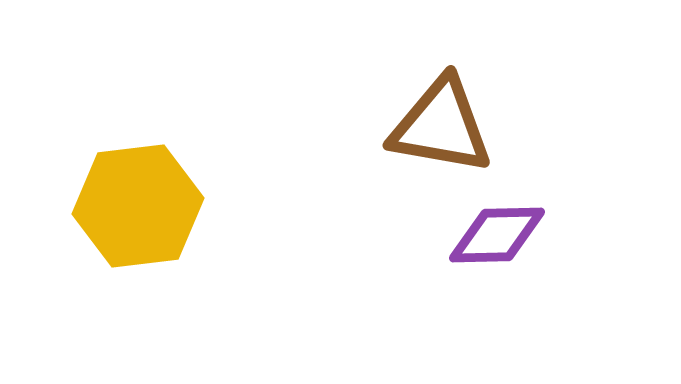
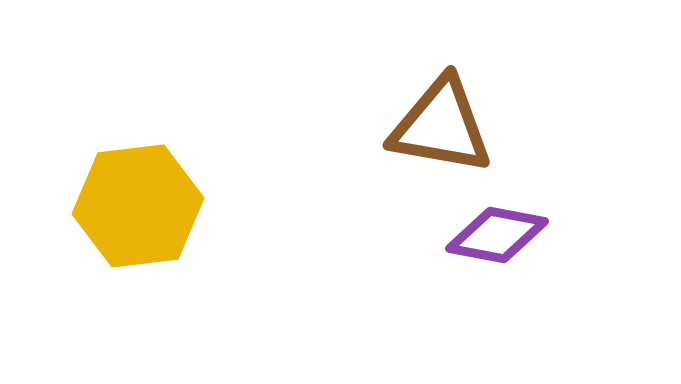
purple diamond: rotated 12 degrees clockwise
